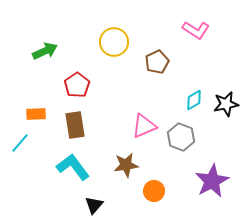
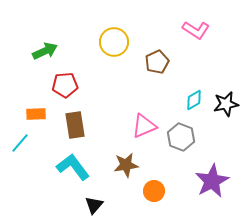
red pentagon: moved 12 px left; rotated 30 degrees clockwise
